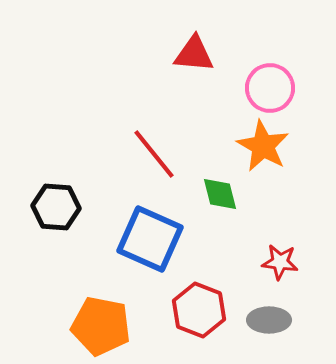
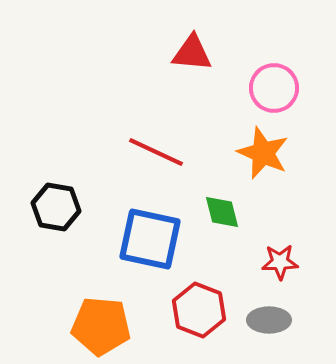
red triangle: moved 2 px left, 1 px up
pink circle: moved 4 px right
orange star: moved 7 px down; rotated 6 degrees counterclockwise
red line: moved 2 px right, 2 px up; rotated 26 degrees counterclockwise
green diamond: moved 2 px right, 18 px down
black hexagon: rotated 6 degrees clockwise
blue square: rotated 12 degrees counterclockwise
red star: rotated 9 degrees counterclockwise
orange pentagon: rotated 6 degrees counterclockwise
